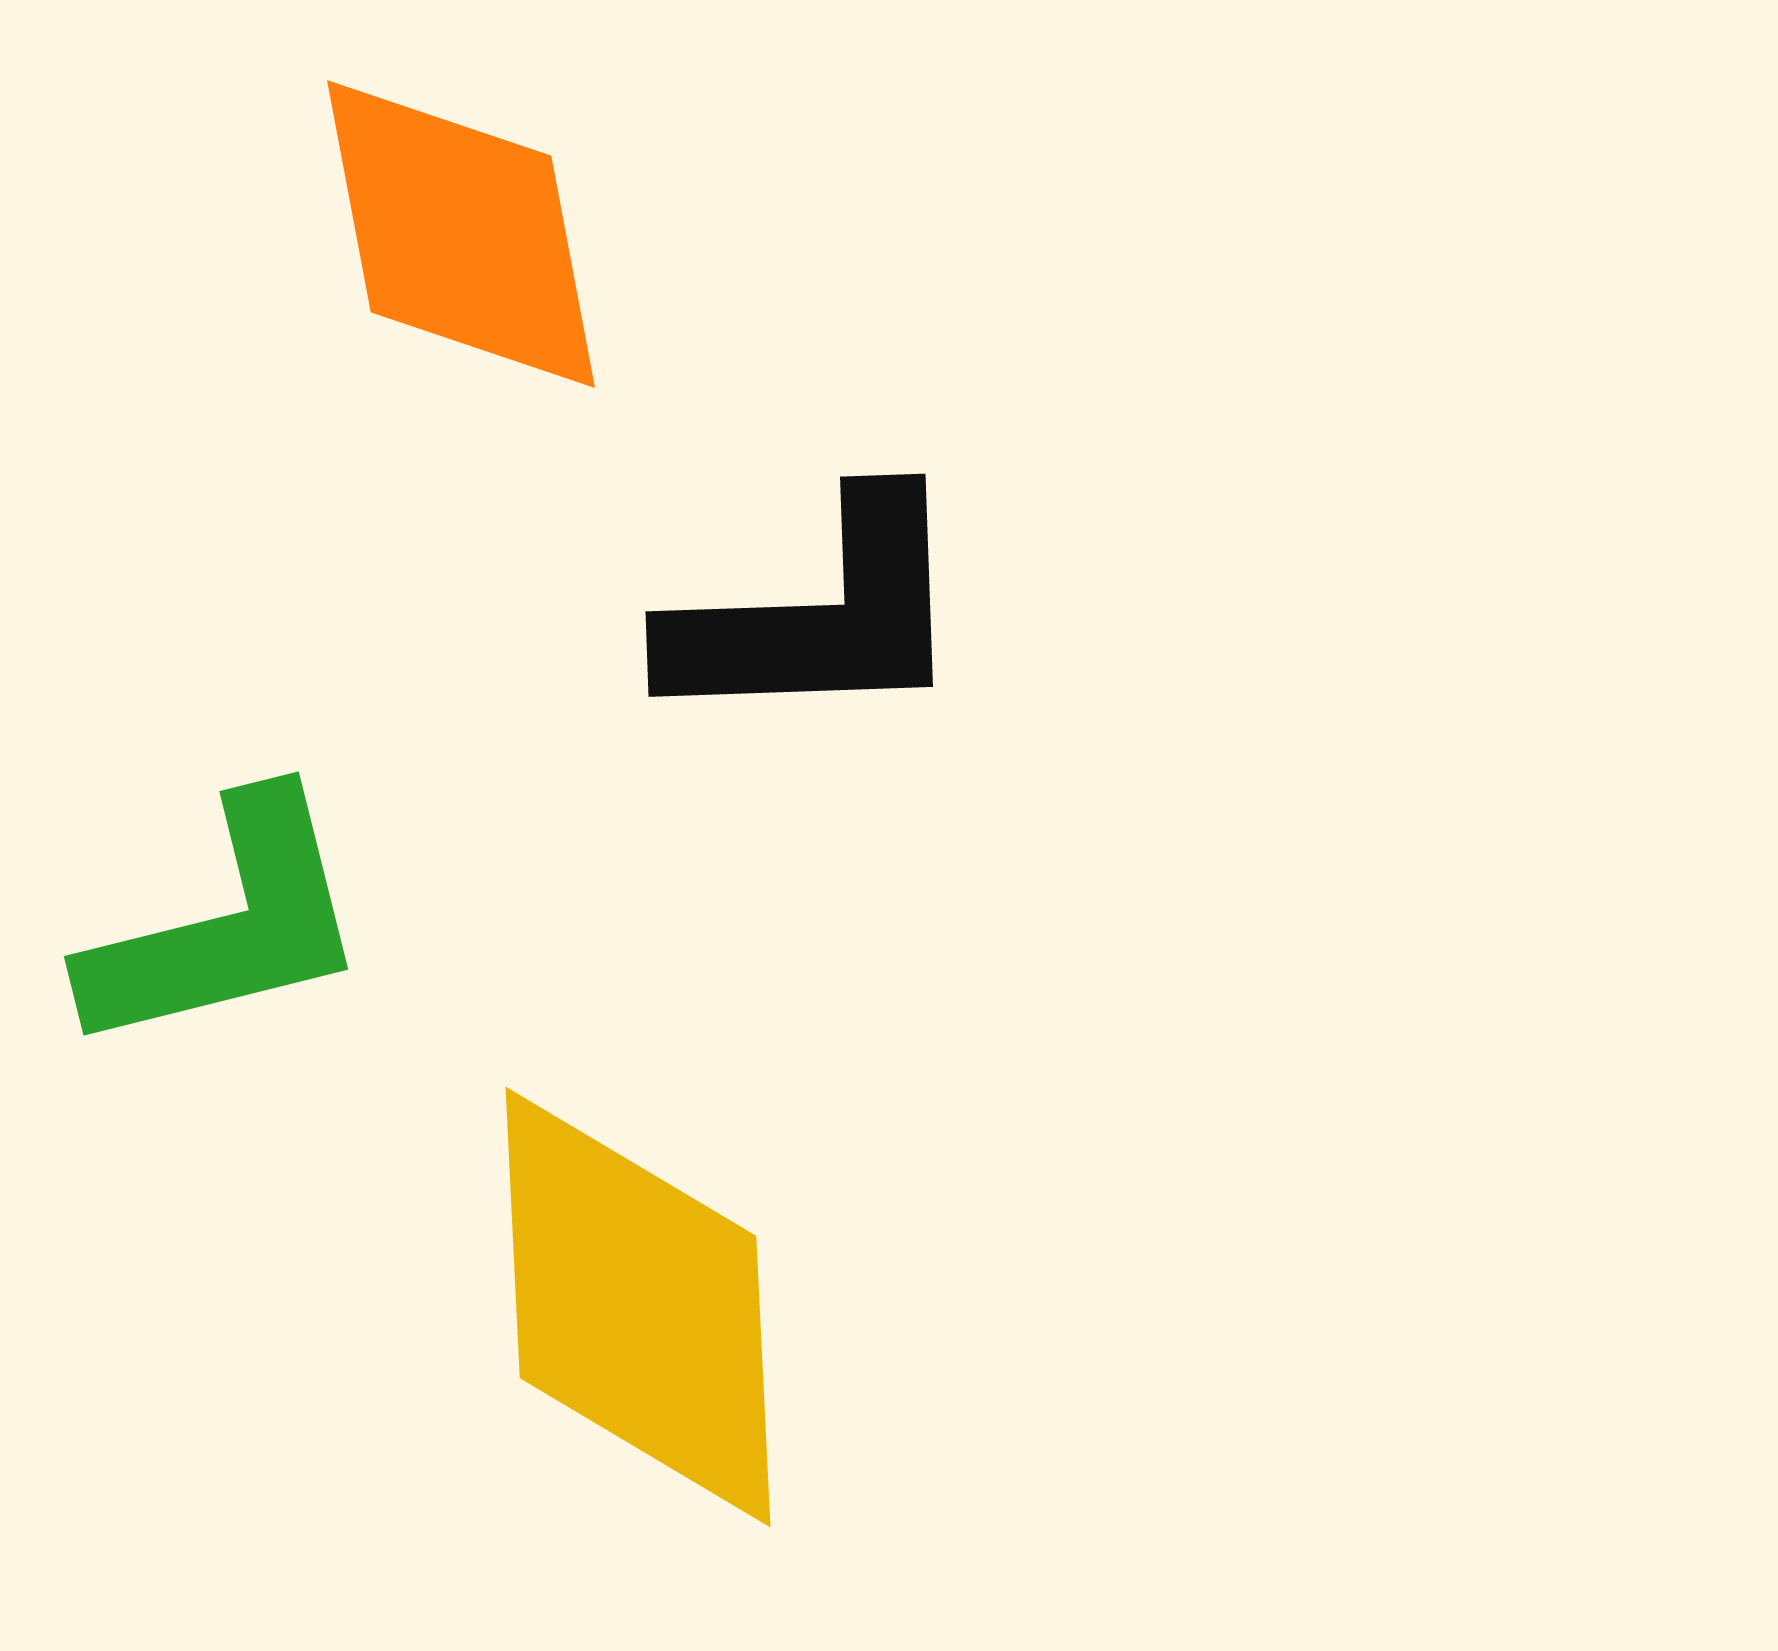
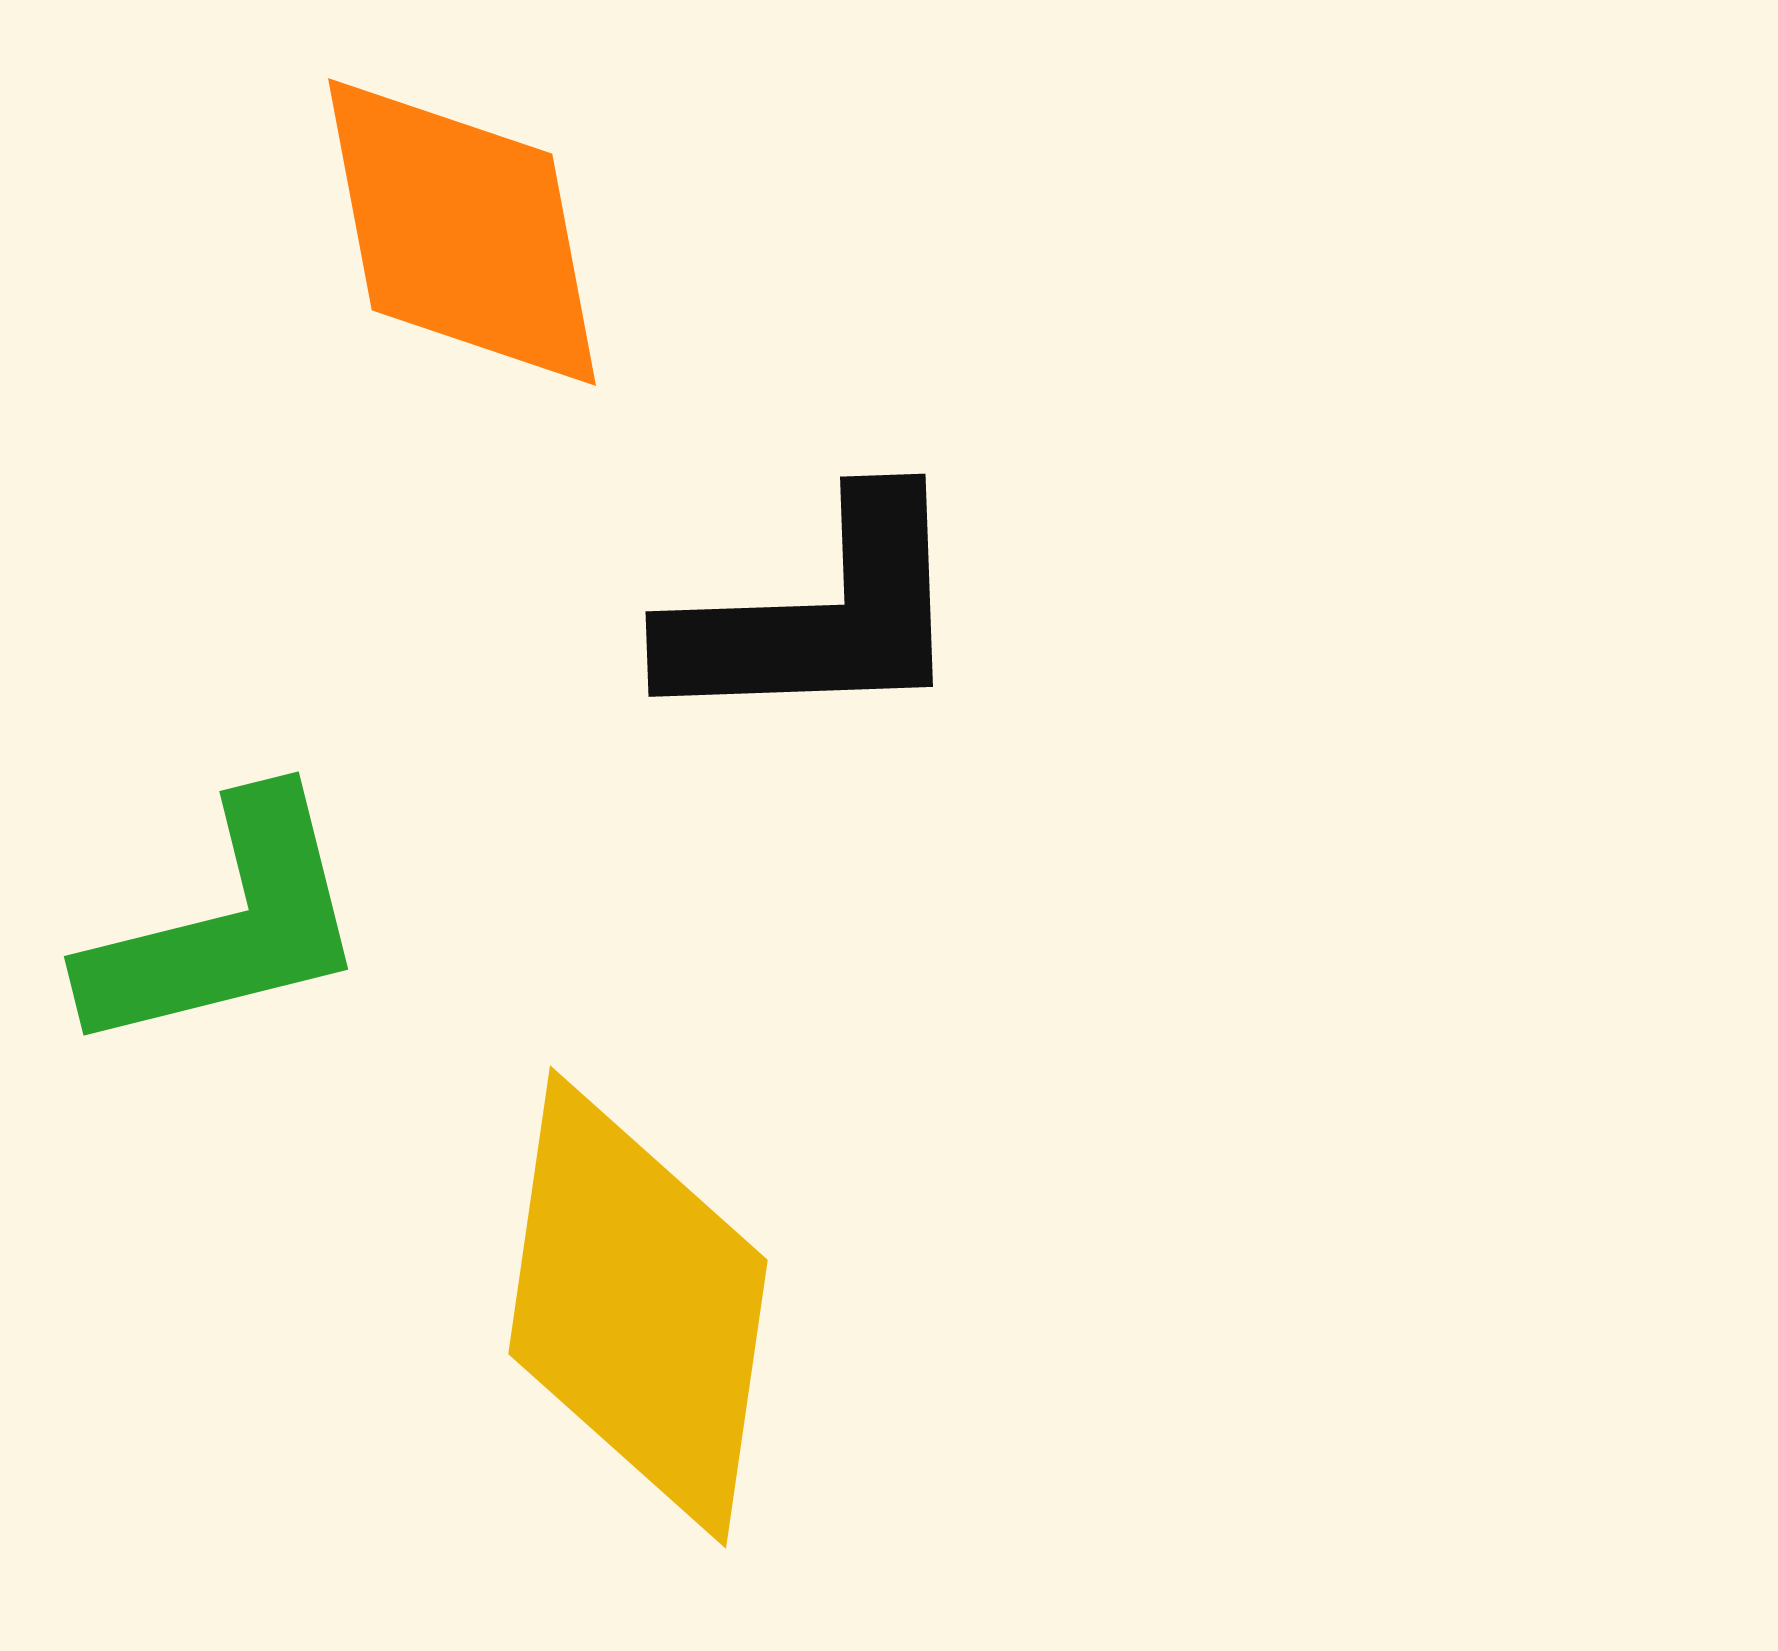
orange diamond: moved 1 px right, 2 px up
yellow diamond: rotated 11 degrees clockwise
